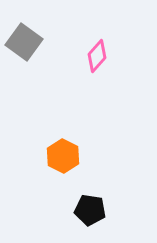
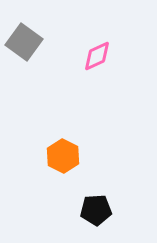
pink diamond: rotated 24 degrees clockwise
black pentagon: moved 6 px right; rotated 12 degrees counterclockwise
